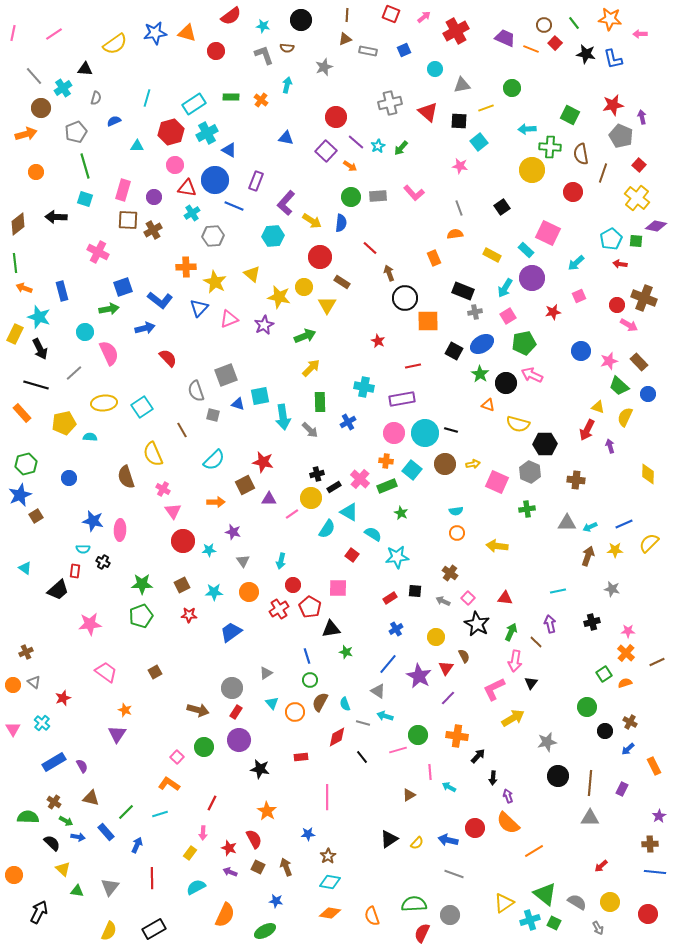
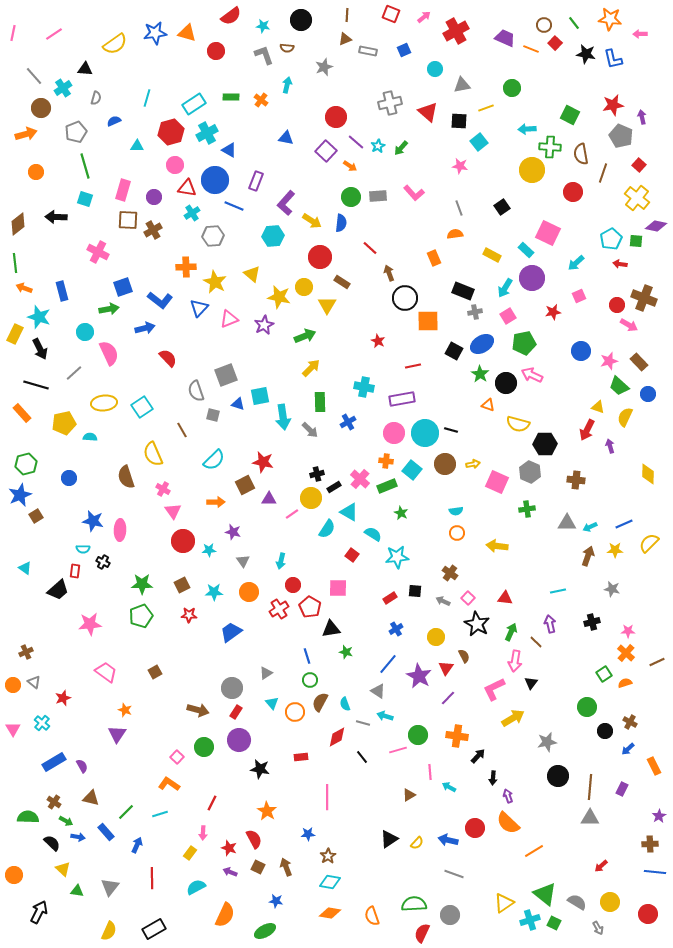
brown line at (590, 783): moved 4 px down
